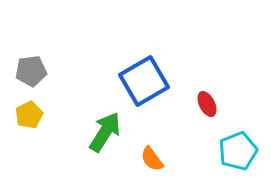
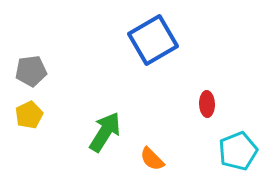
blue square: moved 9 px right, 41 px up
red ellipse: rotated 25 degrees clockwise
orange semicircle: rotated 8 degrees counterclockwise
